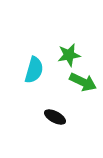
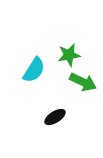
cyan semicircle: rotated 16 degrees clockwise
black ellipse: rotated 60 degrees counterclockwise
